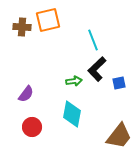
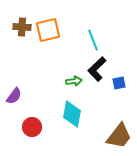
orange square: moved 10 px down
purple semicircle: moved 12 px left, 2 px down
